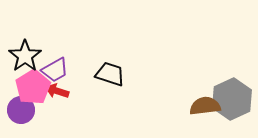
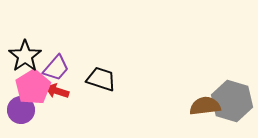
purple trapezoid: moved 1 px right, 2 px up; rotated 20 degrees counterclockwise
black trapezoid: moved 9 px left, 5 px down
gray hexagon: moved 2 px down; rotated 18 degrees counterclockwise
